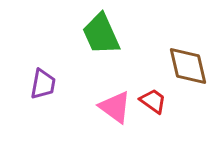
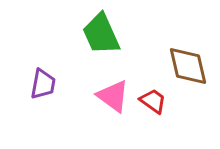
pink triangle: moved 2 px left, 11 px up
